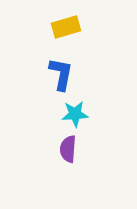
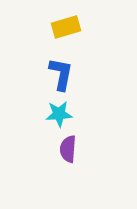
cyan star: moved 16 px left
